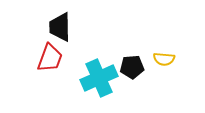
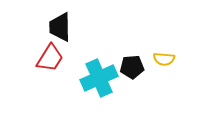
red trapezoid: rotated 12 degrees clockwise
